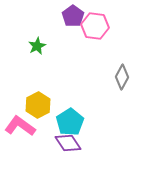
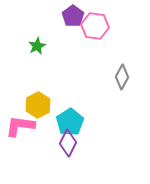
pink L-shape: rotated 28 degrees counterclockwise
purple diamond: rotated 60 degrees clockwise
